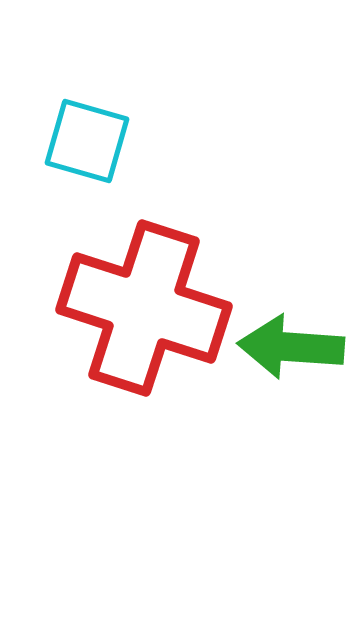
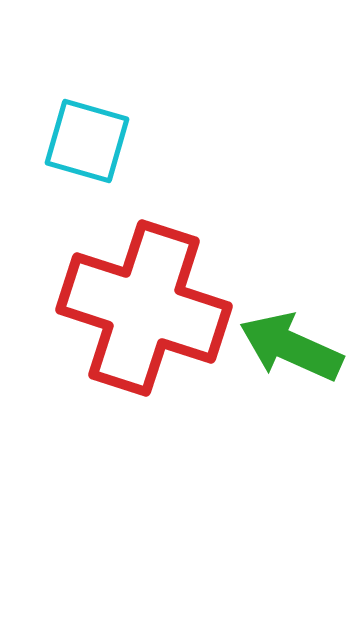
green arrow: rotated 20 degrees clockwise
